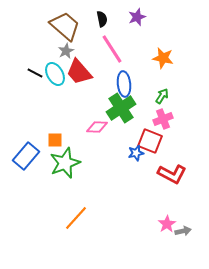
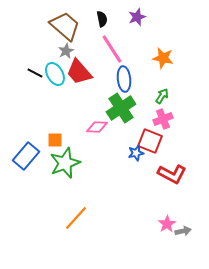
blue ellipse: moved 5 px up
